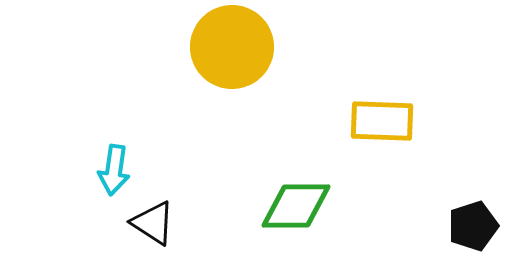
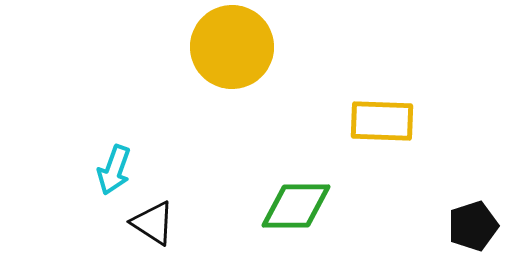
cyan arrow: rotated 12 degrees clockwise
